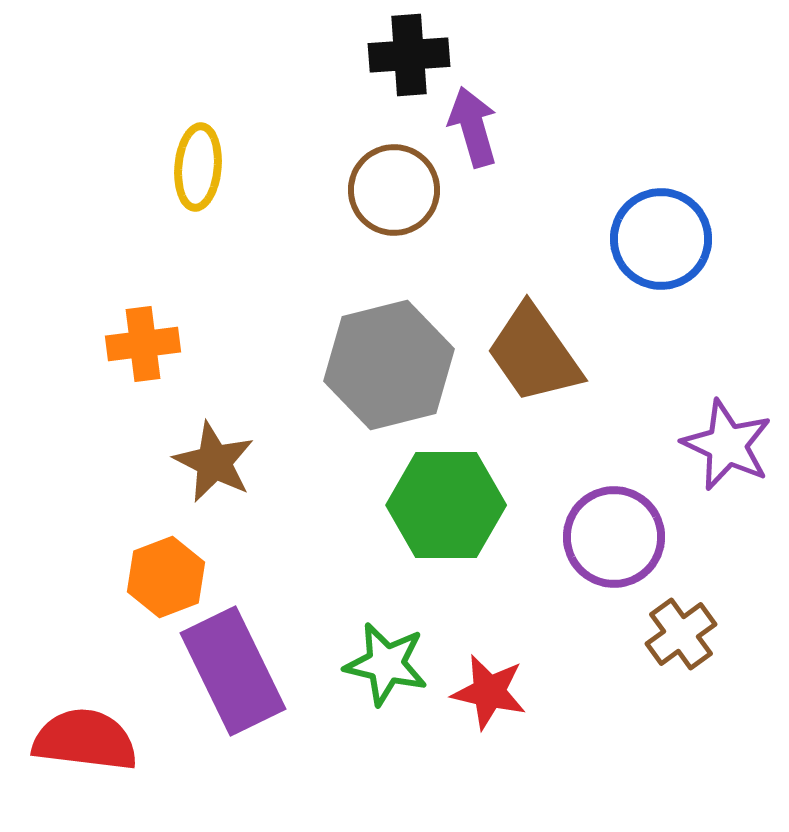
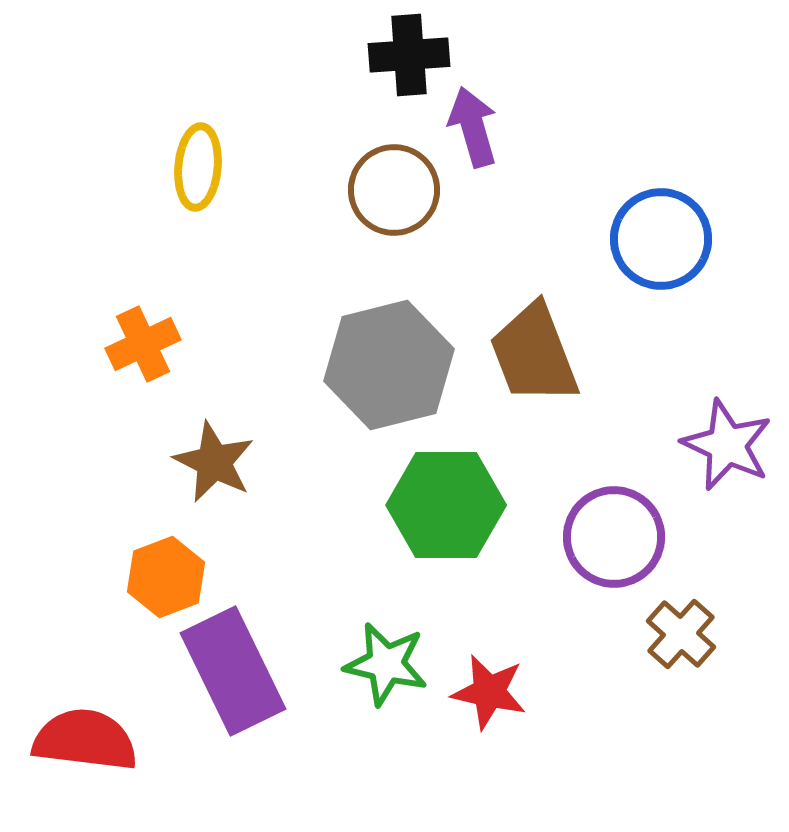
orange cross: rotated 18 degrees counterclockwise
brown trapezoid: rotated 14 degrees clockwise
brown cross: rotated 12 degrees counterclockwise
